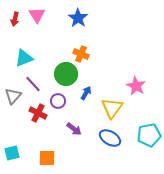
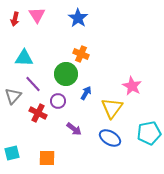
cyan triangle: rotated 24 degrees clockwise
pink star: moved 4 px left
cyan pentagon: moved 2 px up
